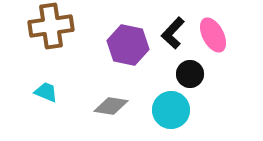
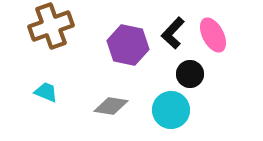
brown cross: rotated 12 degrees counterclockwise
